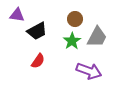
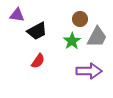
brown circle: moved 5 px right
purple arrow: rotated 20 degrees counterclockwise
